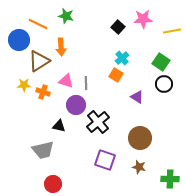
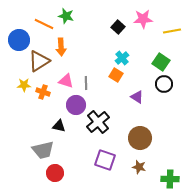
orange line: moved 6 px right
red circle: moved 2 px right, 11 px up
